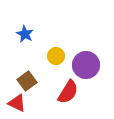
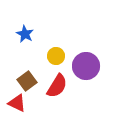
purple circle: moved 1 px down
red semicircle: moved 11 px left, 6 px up
